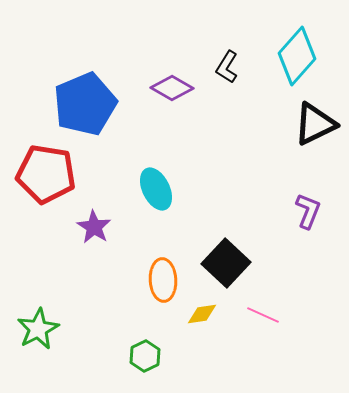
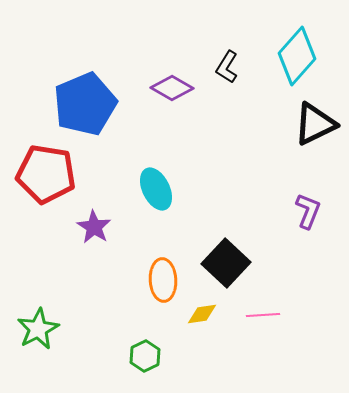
pink line: rotated 28 degrees counterclockwise
